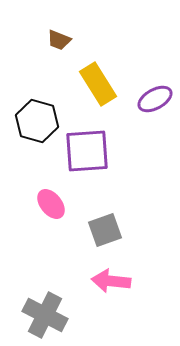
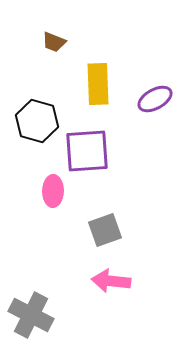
brown trapezoid: moved 5 px left, 2 px down
yellow rectangle: rotated 30 degrees clockwise
pink ellipse: moved 2 px right, 13 px up; rotated 40 degrees clockwise
gray cross: moved 14 px left
